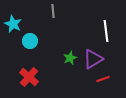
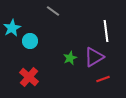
gray line: rotated 48 degrees counterclockwise
cyan star: moved 1 px left, 4 px down; rotated 18 degrees clockwise
purple triangle: moved 1 px right, 2 px up
